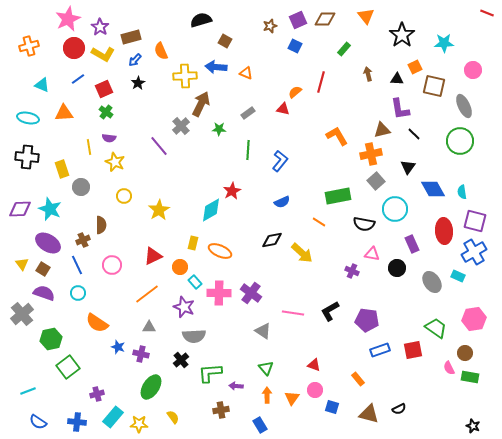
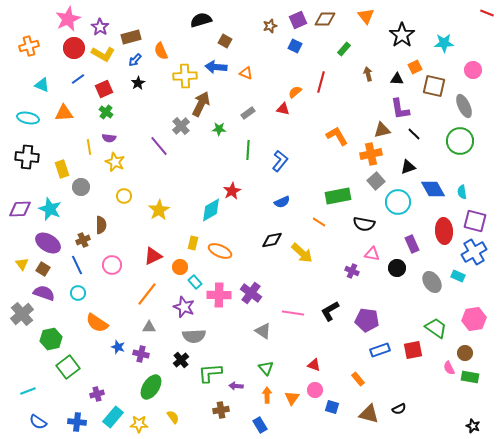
black triangle at (408, 167): rotated 35 degrees clockwise
cyan circle at (395, 209): moved 3 px right, 7 px up
pink cross at (219, 293): moved 2 px down
orange line at (147, 294): rotated 15 degrees counterclockwise
